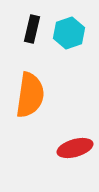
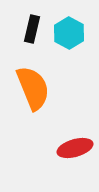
cyan hexagon: rotated 12 degrees counterclockwise
orange semicircle: moved 3 px right, 7 px up; rotated 30 degrees counterclockwise
